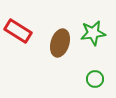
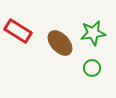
brown ellipse: rotated 60 degrees counterclockwise
green circle: moved 3 px left, 11 px up
